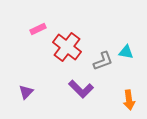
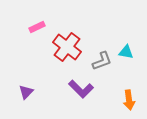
pink rectangle: moved 1 px left, 2 px up
gray L-shape: moved 1 px left
